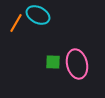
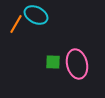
cyan ellipse: moved 2 px left
orange line: moved 1 px down
